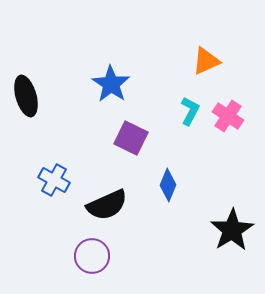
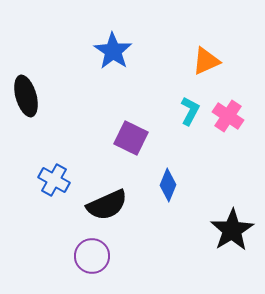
blue star: moved 2 px right, 33 px up
